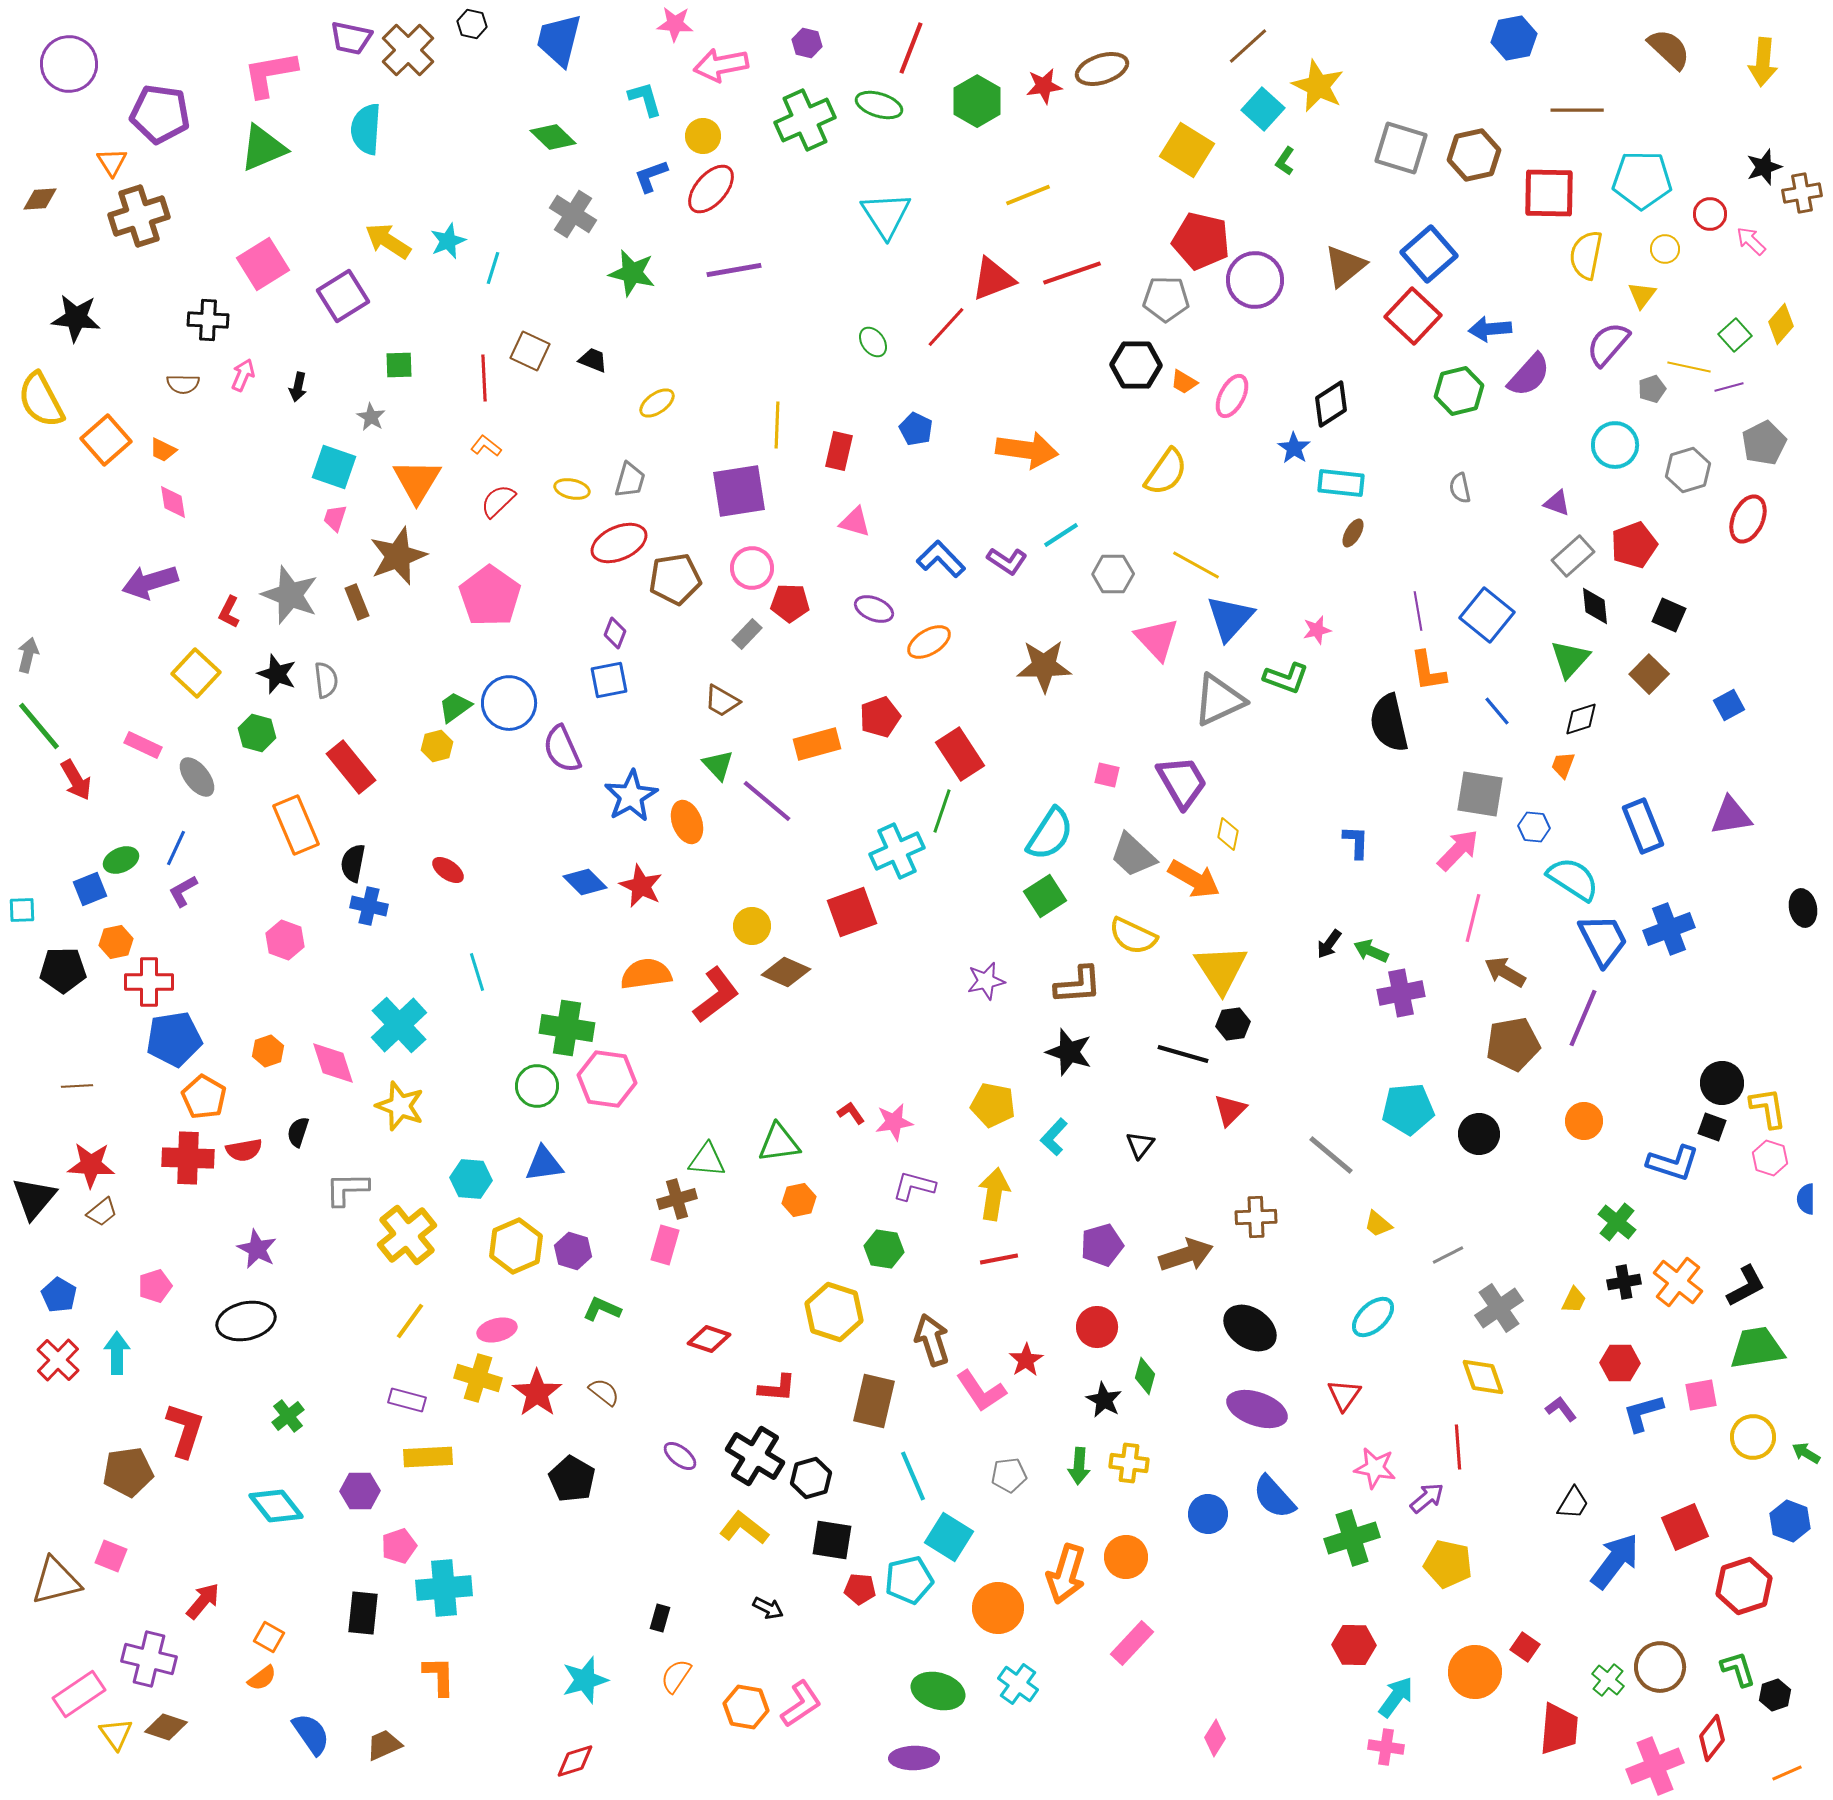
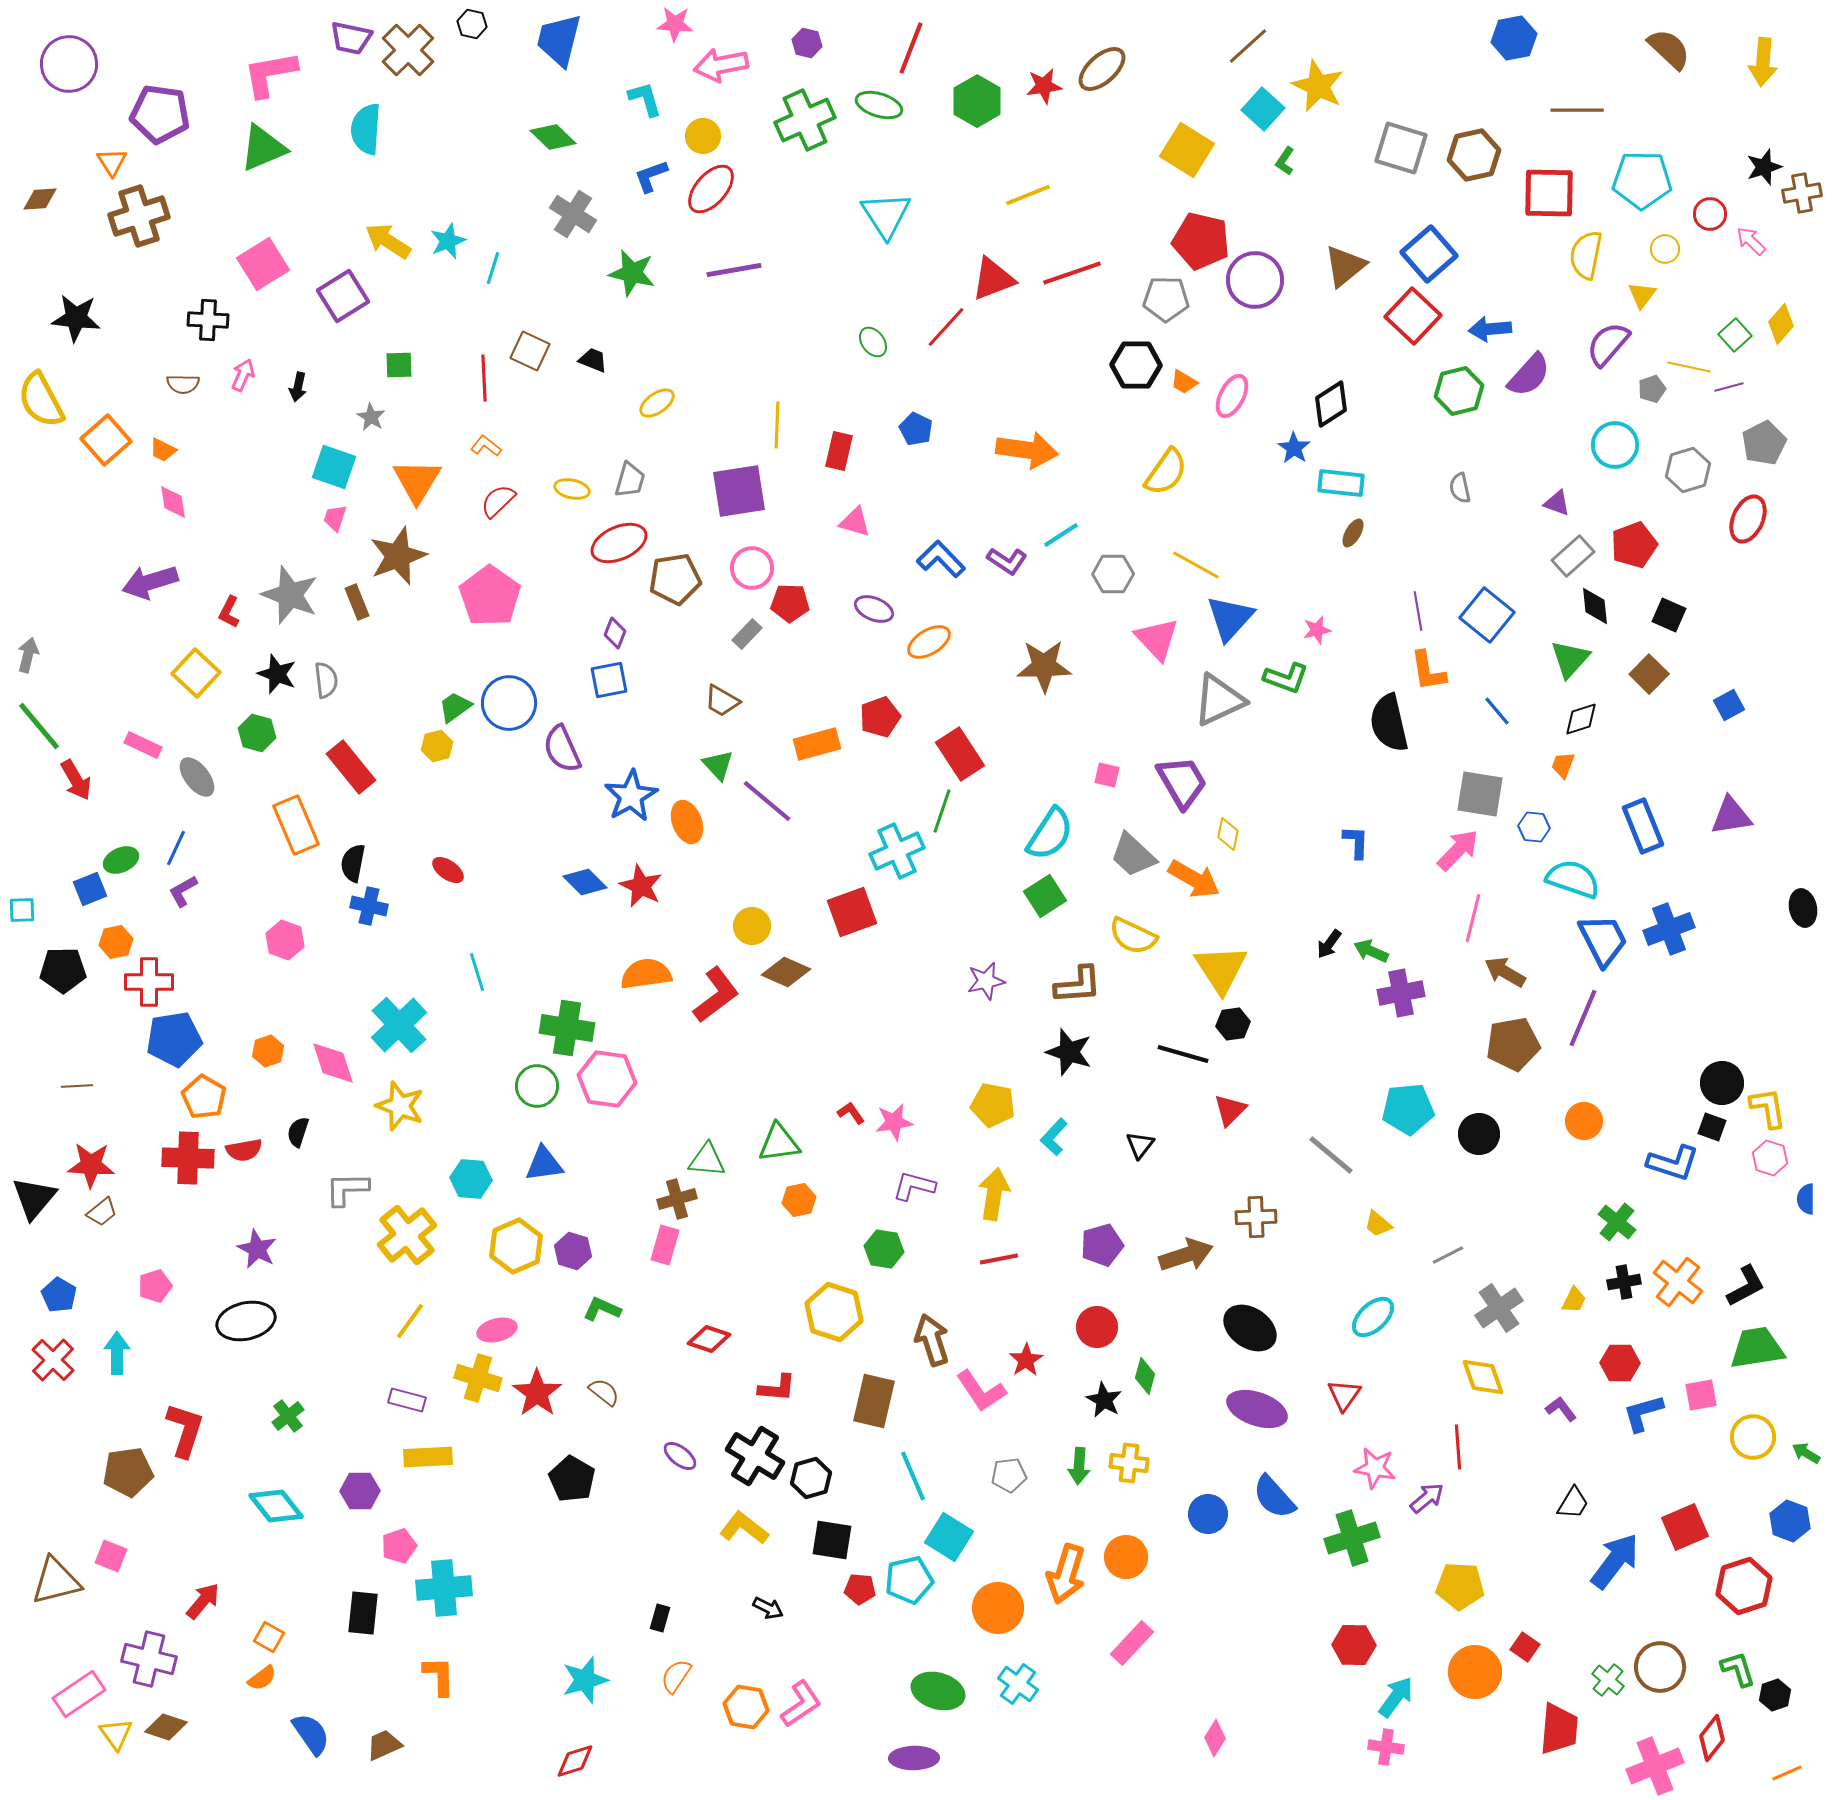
brown ellipse at (1102, 69): rotated 24 degrees counterclockwise
cyan semicircle at (1573, 879): rotated 14 degrees counterclockwise
red cross at (58, 1360): moved 5 px left
yellow pentagon at (1448, 1564): moved 12 px right, 22 px down; rotated 9 degrees counterclockwise
